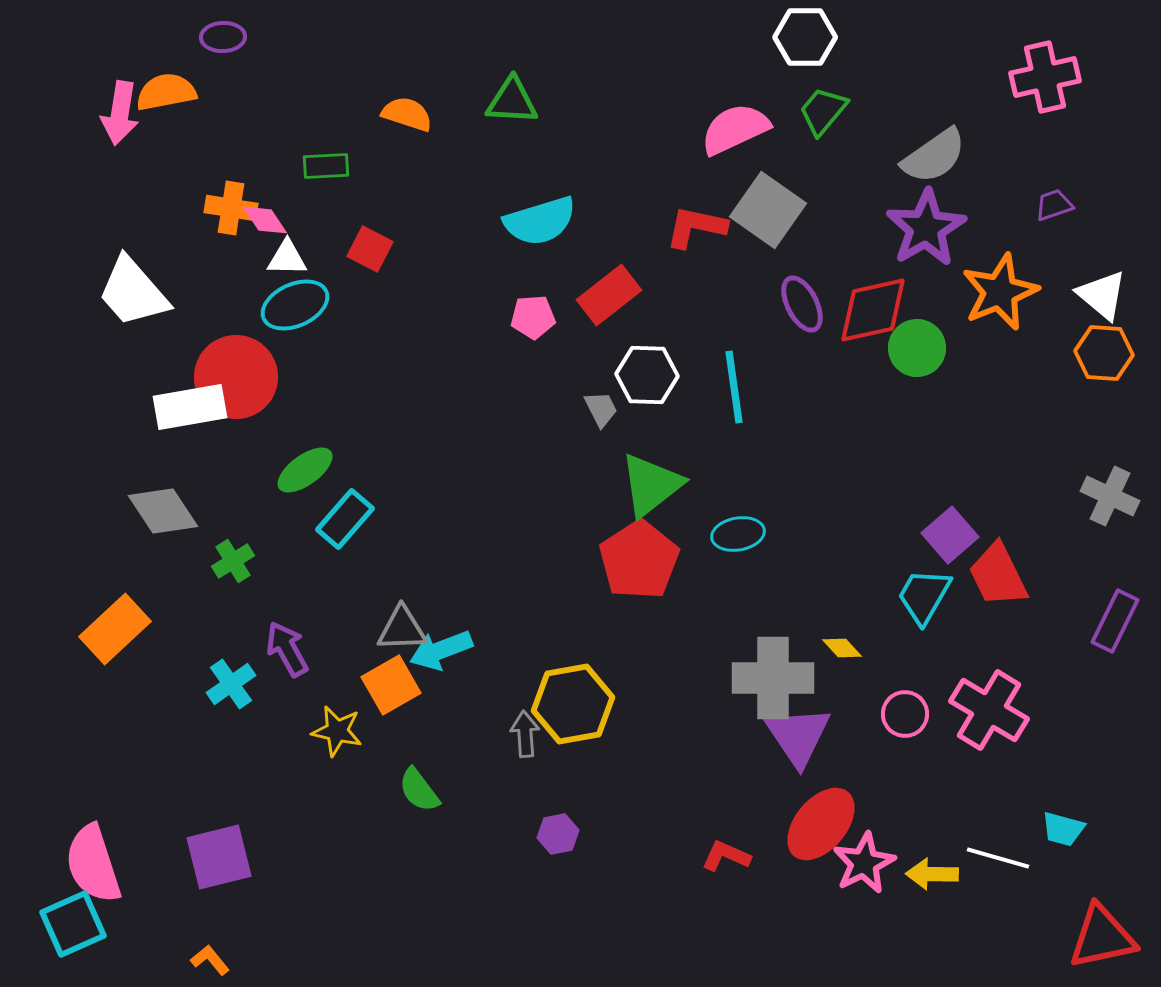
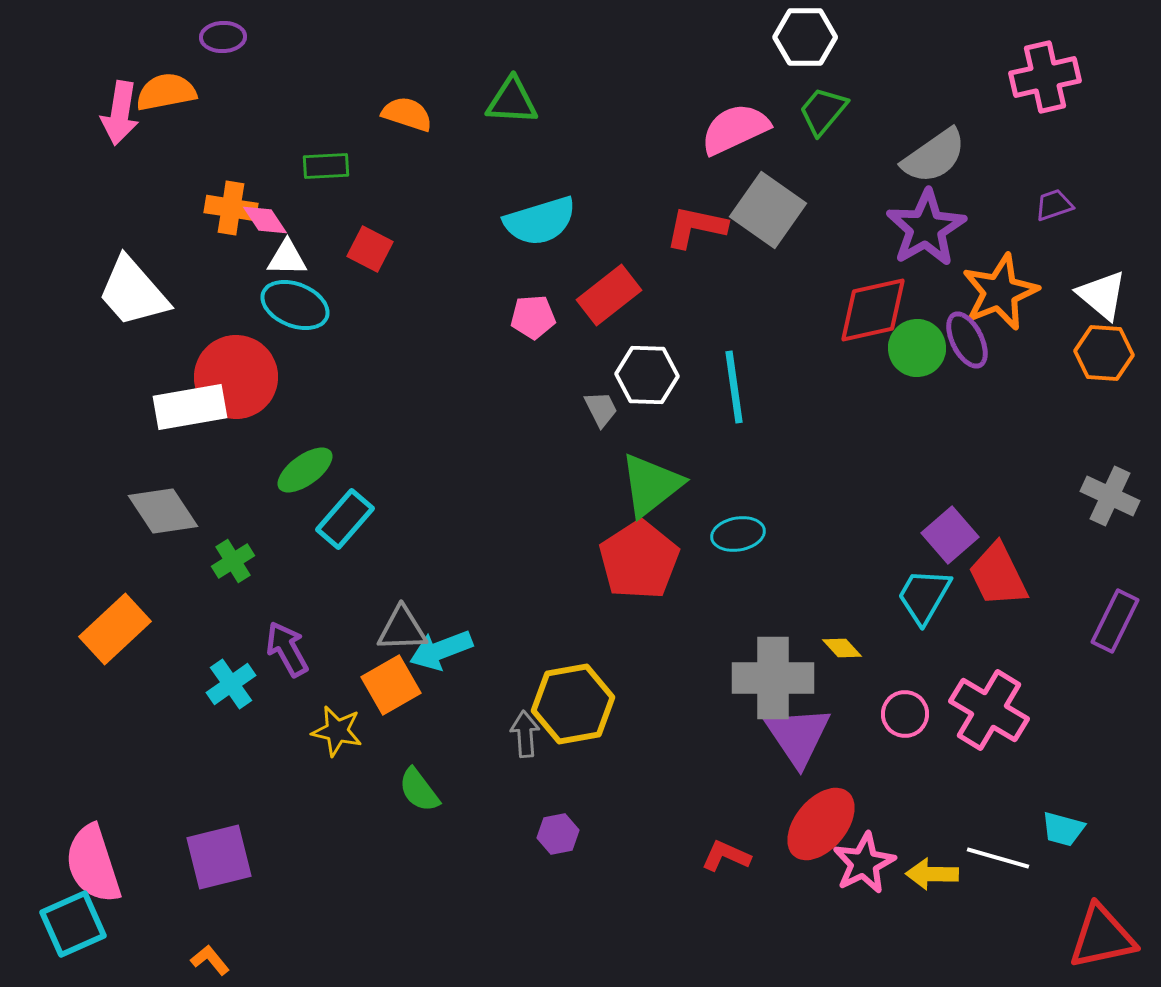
purple ellipse at (802, 304): moved 165 px right, 36 px down
cyan ellipse at (295, 305): rotated 46 degrees clockwise
